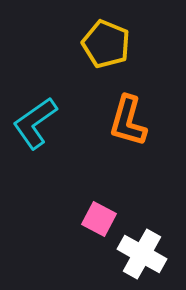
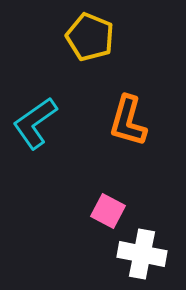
yellow pentagon: moved 16 px left, 7 px up
pink square: moved 9 px right, 8 px up
white cross: rotated 18 degrees counterclockwise
